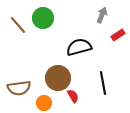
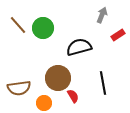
green circle: moved 10 px down
